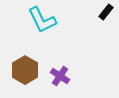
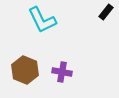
brown hexagon: rotated 8 degrees counterclockwise
purple cross: moved 2 px right, 4 px up; rotated 24 degrees counterclockwise
